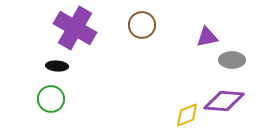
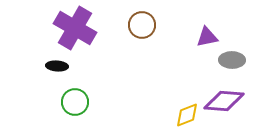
green circle: moved 24 px right, 3 px down
